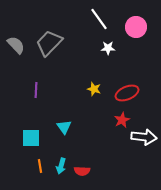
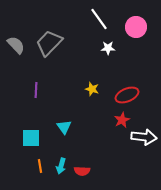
yellow star: moved 2 px left
red ellipse: moved 2 px down
